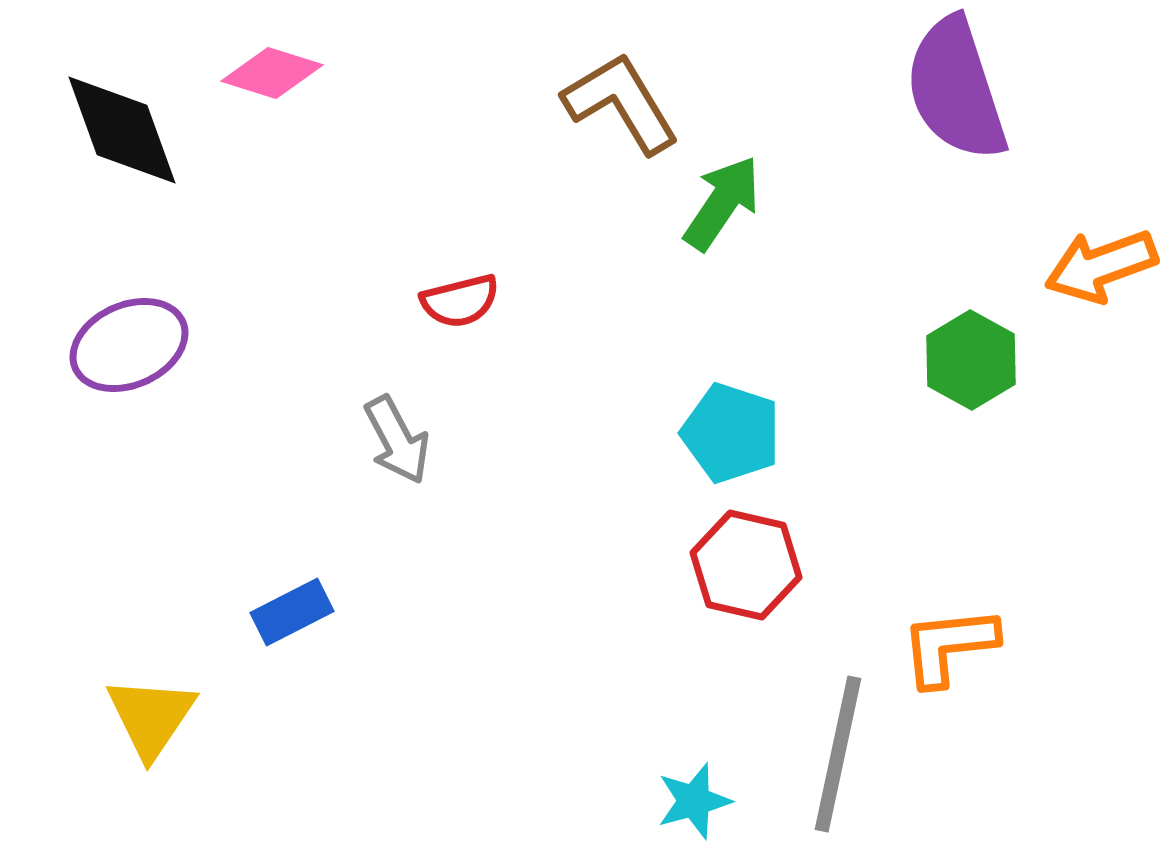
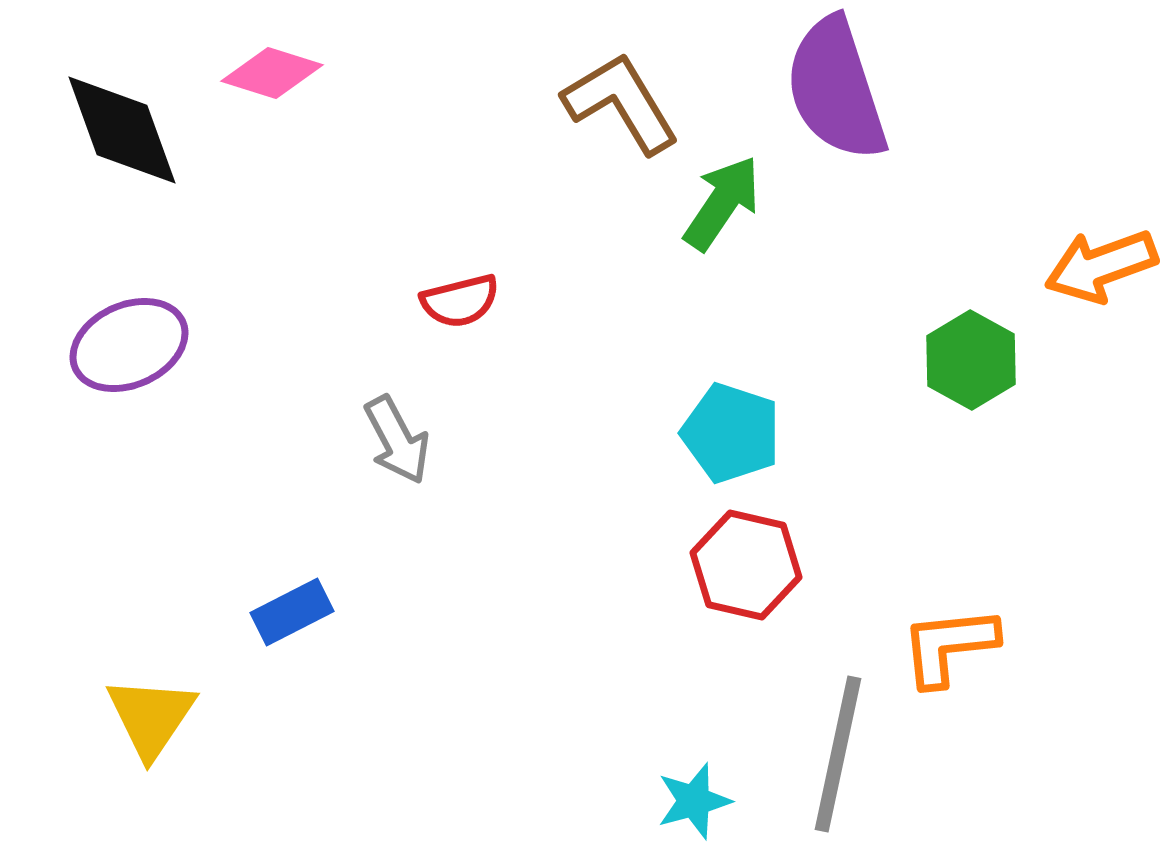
purple semicircle: moved 120 px left
